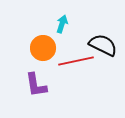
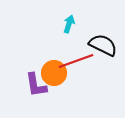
cyan arrow: moved 7 px right
orange circle: moved 11 px right, 25 px down
red line: rotated 8 degrees counterclockwise
